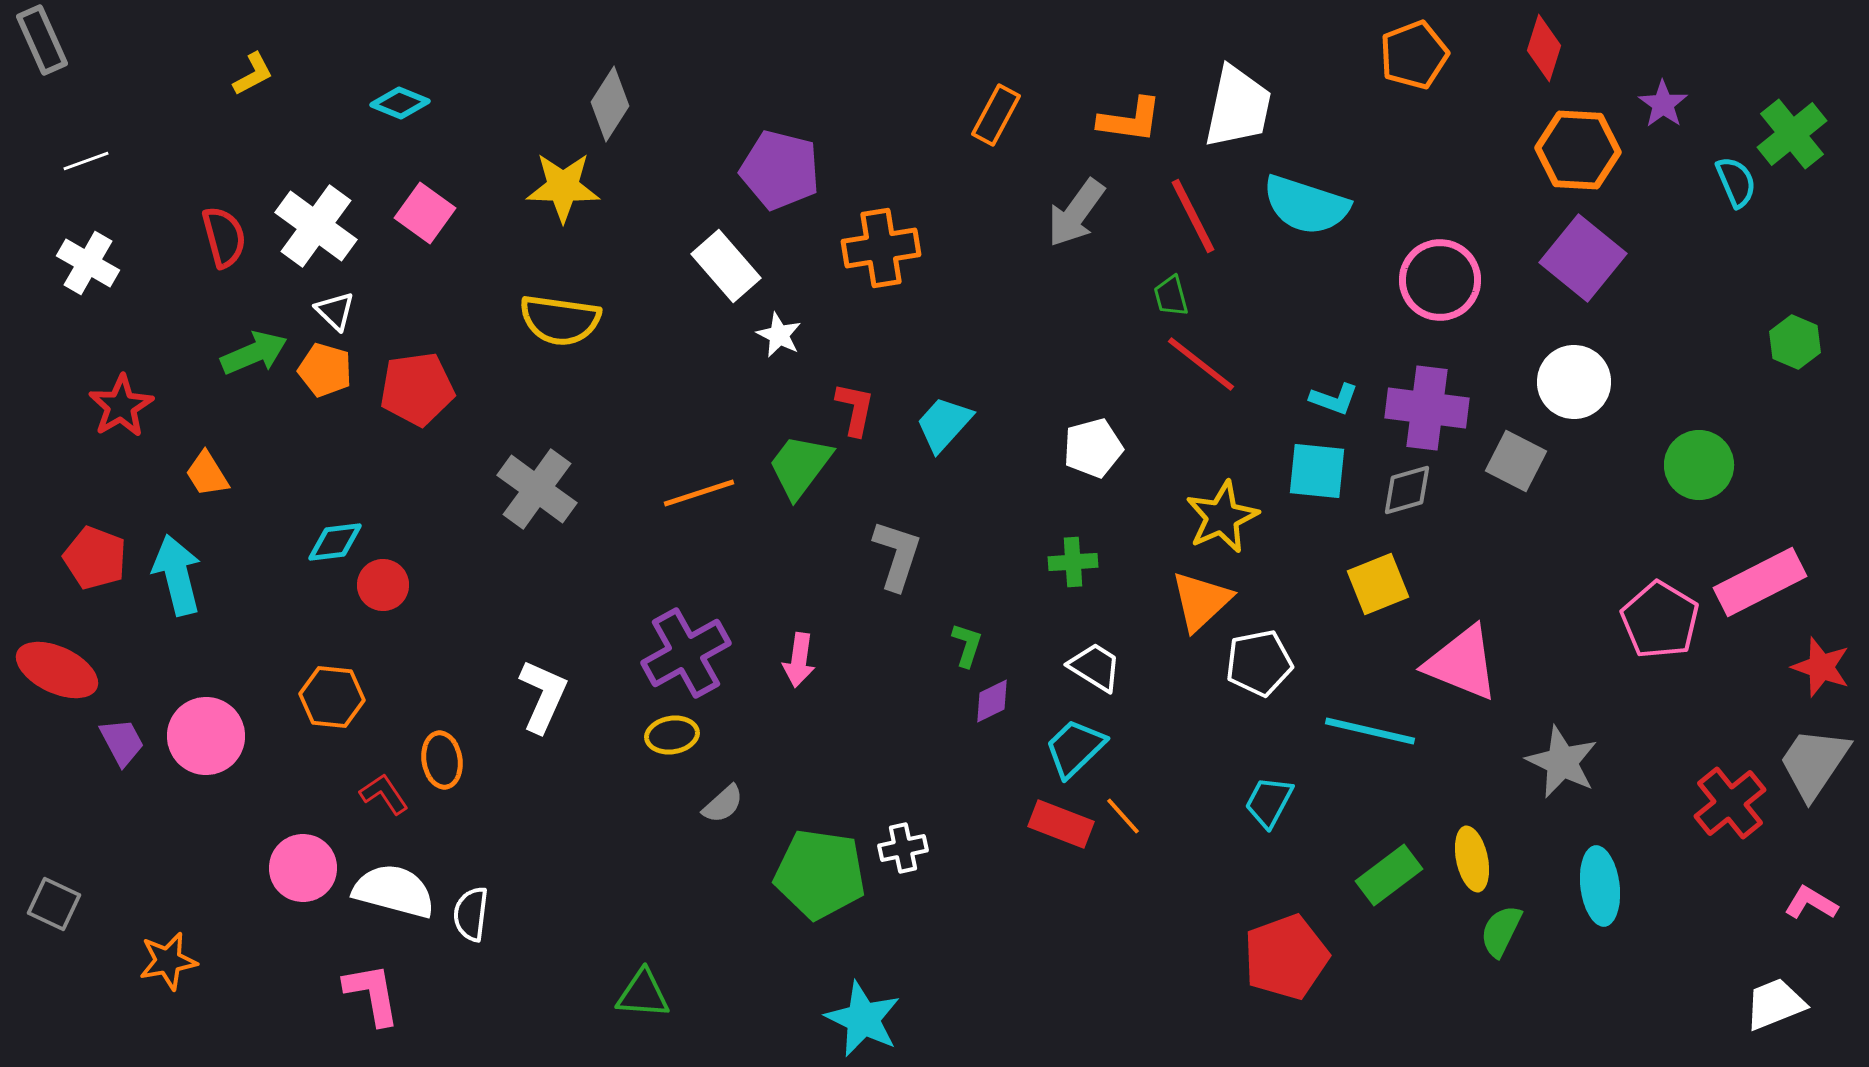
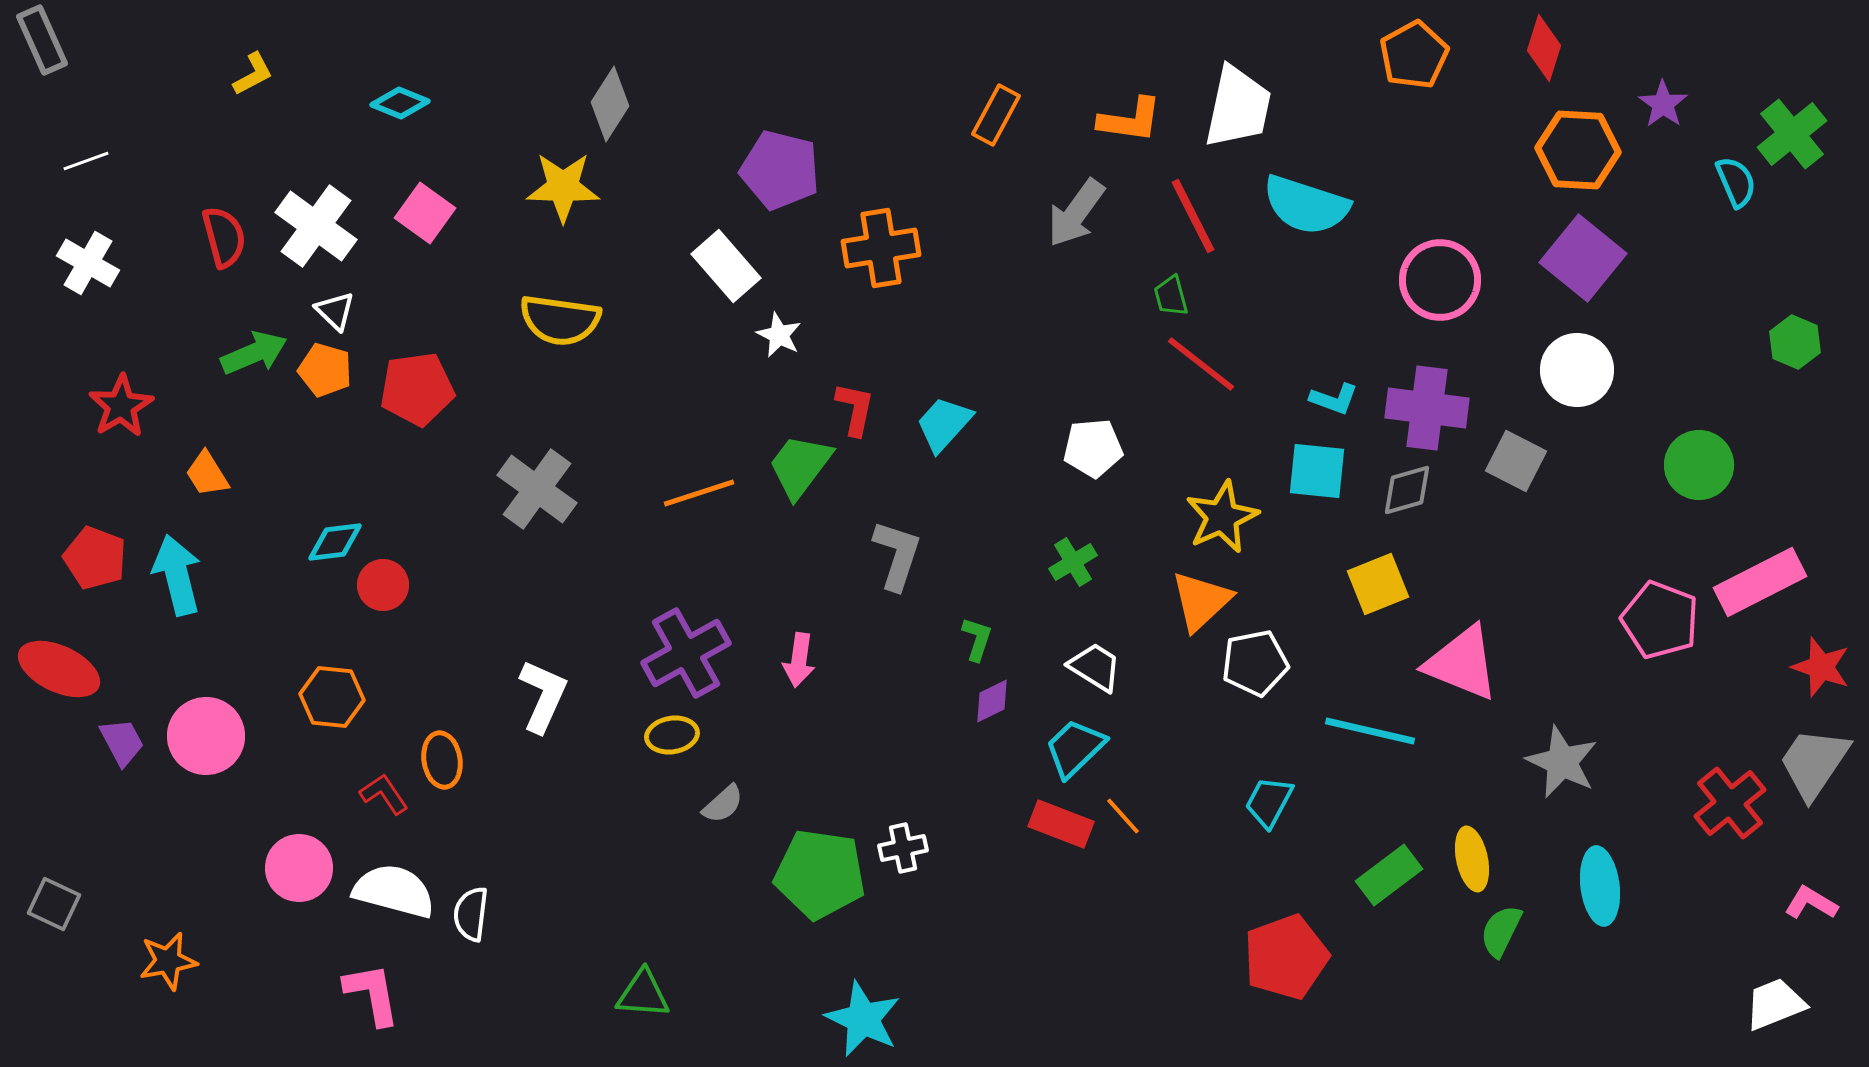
orange pentagon at (1414, 55): rotated 8 degrees counterclockwise
white circle at (1574, 382): moved 3 px right, 12 px up
white pentagon at (1093, 448): rotated 10 degrees clockwise
green cross at (1073, 562): rotated 27 degrees counterclockwise
pink pentagon at (1660, 620): rotated 10 degrees counterclockwise
green L-shape at (967, 645): moved 10 px right, 6 px up
white pentagon at (1259, 663): moved 4 px left
red ellipse at (57, 670): moved 2 px right, 1 px up
pink circle at (303, 868): moved 4 px left
